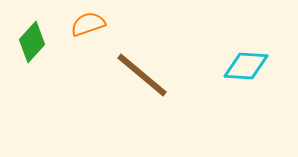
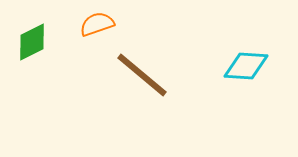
orange semicircle: moved 9 px right
green diamond: rotated 21 degrees clockwise
